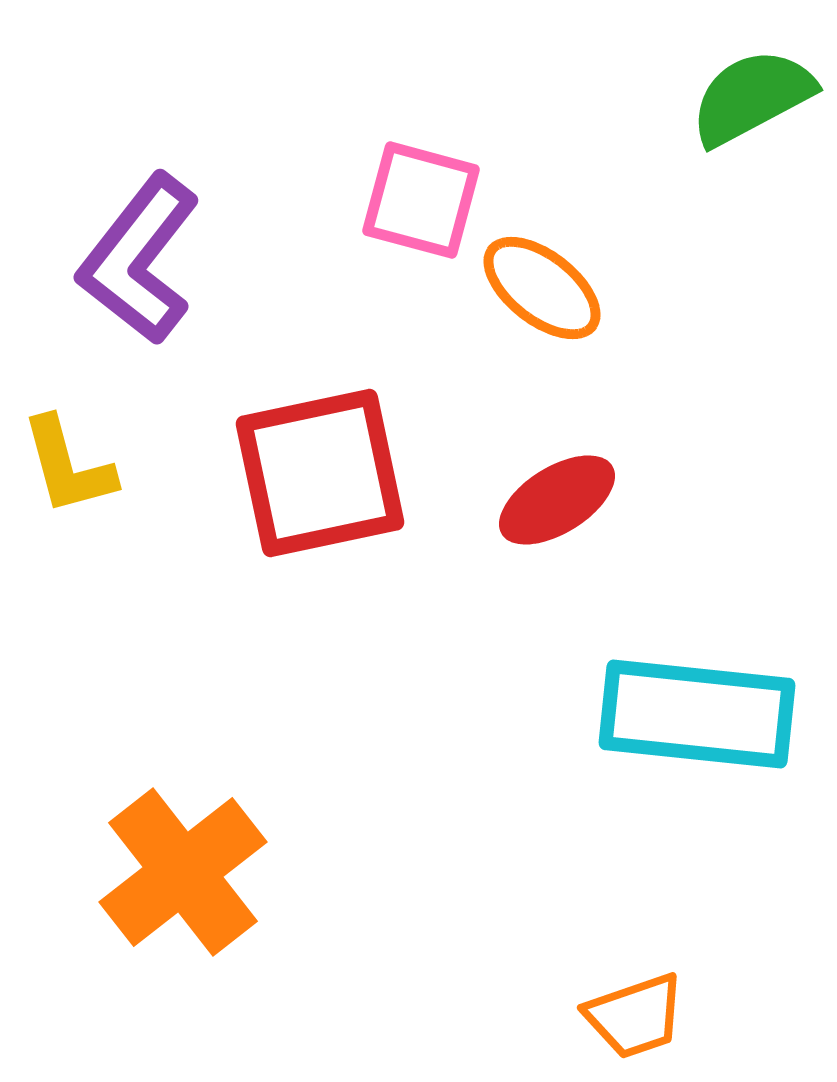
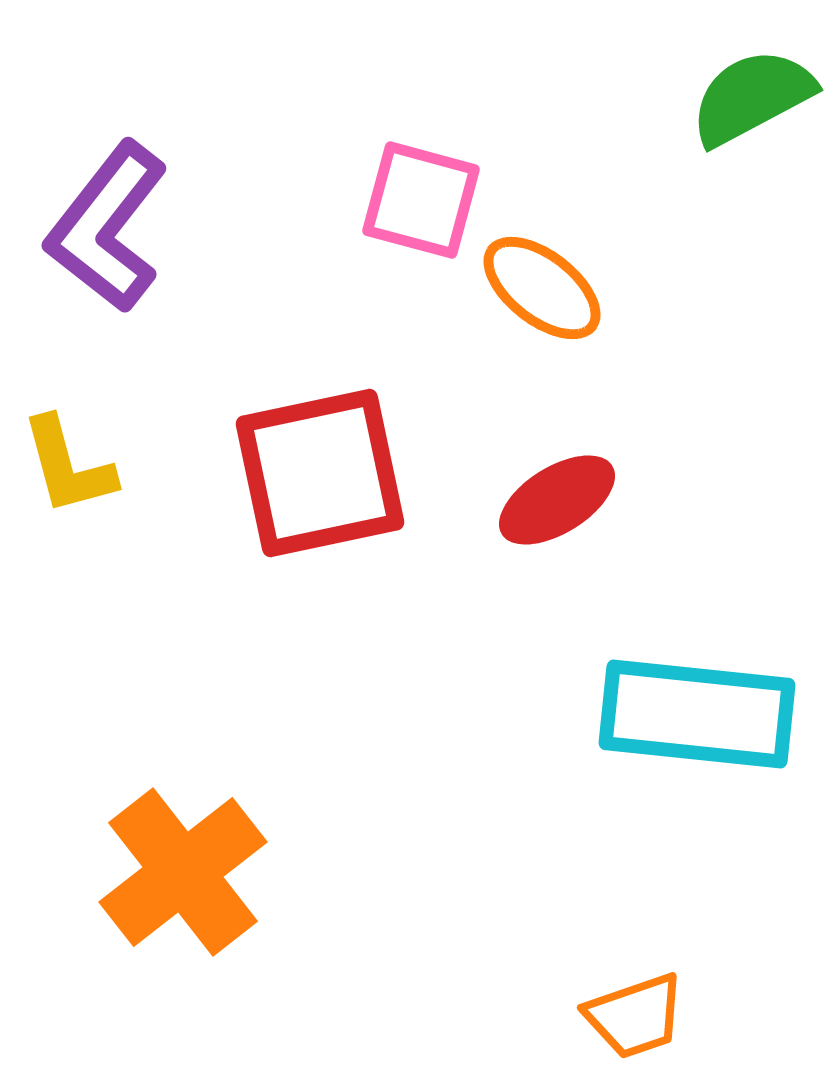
purple L-shape: moved 32 px left, 32 px up
